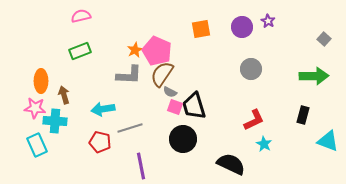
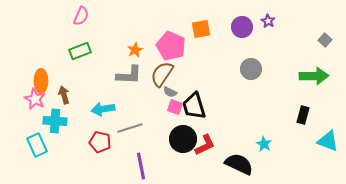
pink semicircle: rotated 126 degrees clockwise
gray square: moved 1 px right, 1 px down
pink pentagon: moved 14 px right, 5 px up
pink star: moved 9 px up; rotated 20 degrees clockwise
red L-shape: moved 49 px left, 25 px down
black semicircle: moved 8 px right
